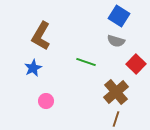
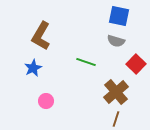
blue square: rotated 20 degrees counterclockwise
